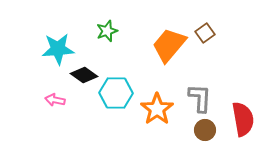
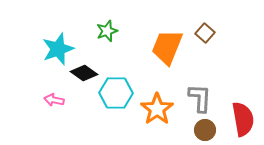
brown square: rotated 12 degrees counterclockwise
orange trapezoid: moved 2 px left, 2 px down; rotated 18 degrees counterclockwise
cyan star: rotated 16 degrees counterclockwise
black diamond: moved 2 px up
pink arrow: moved 1 px left
